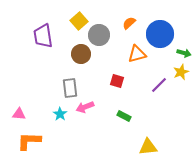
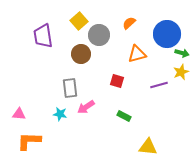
blue circle: moved 7 px right
green arrow: moved 2 px left
purple line: rotated 30 degrees clockwise
pink arrow: moved 1 px right; rotated 12 degrees counterclockwise
cyan star: rotated 24 degrees counterclockwise
yellow triangle: rotated 12 degrees clockwise
